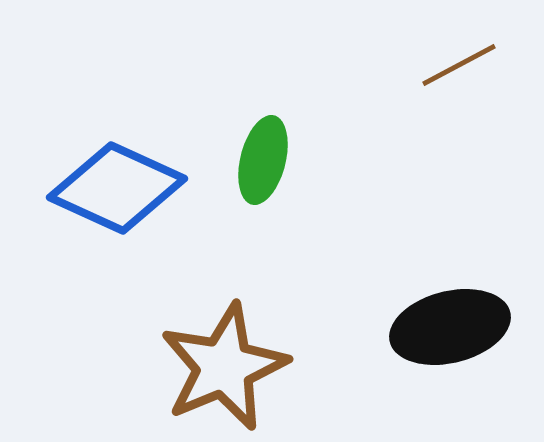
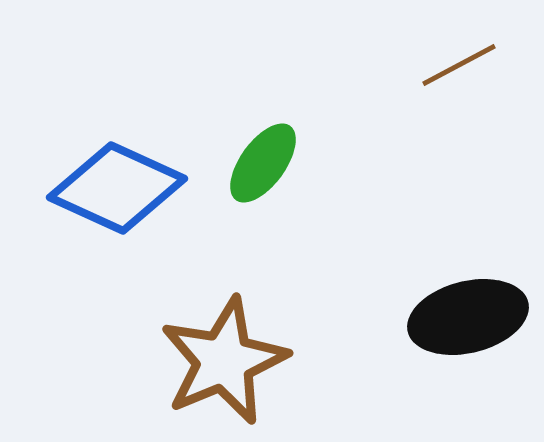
green ellipse: moved 3 px down; rotated 22 degrees clockwise
black ellipse: moved 18 px right, 10 px up
brown star: moved 6 px up
